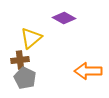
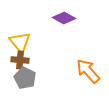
yellow triangle: moved 11 px left, 4 px down; rotated 30 degrees counterclockwise
brown cross: rotated 12 degrees clockwise
orange arrow: rotated 48 degrees clockwise
